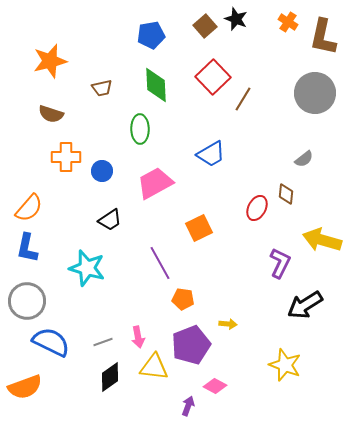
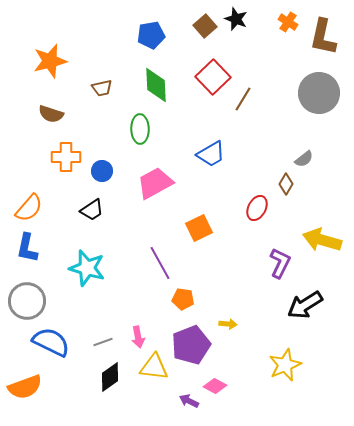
gray circle at (315, 93): moved 4 px right
brown diamond at (286, 194): moved 10 px up; rotated 25 degrees clockwise
black trapezoid at (110, 220): moved 18 px left, 10 px up
yellow star at (285, 365): rotated 28 degrees clockwise
purple arrow at (188, 406): moved 1 px right, 5 px up; rotated 84 degrees counterclockwise
